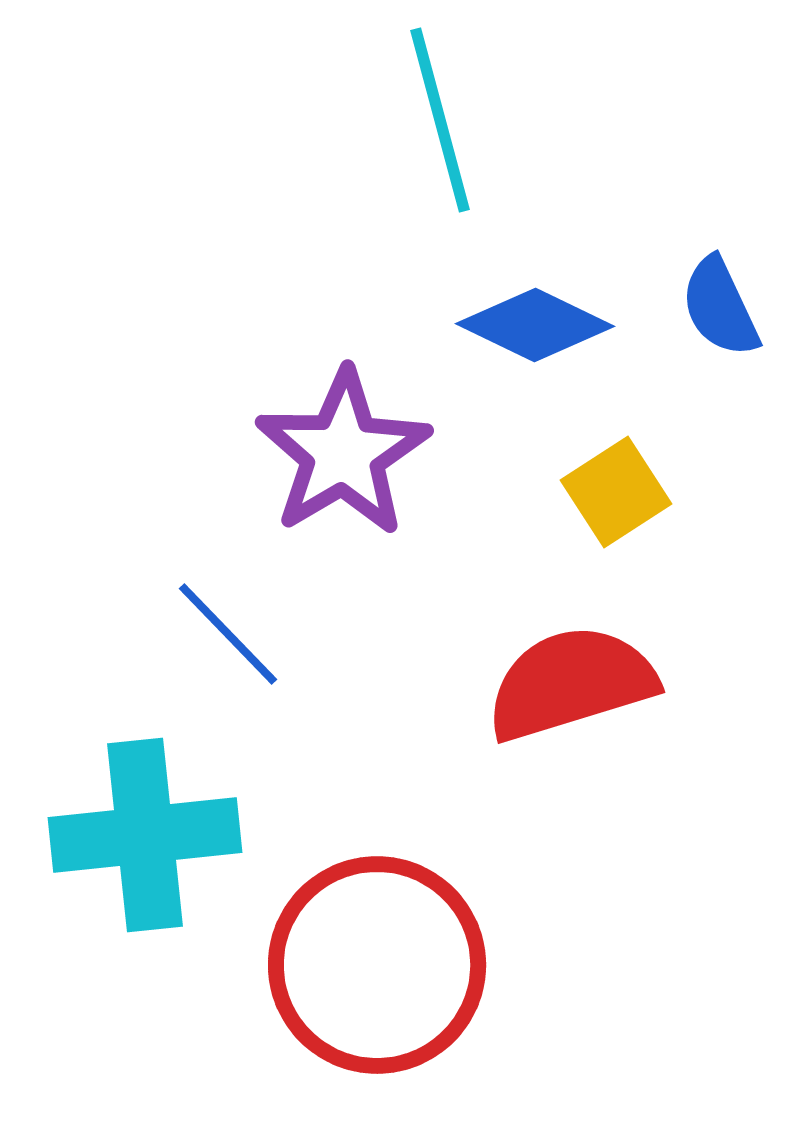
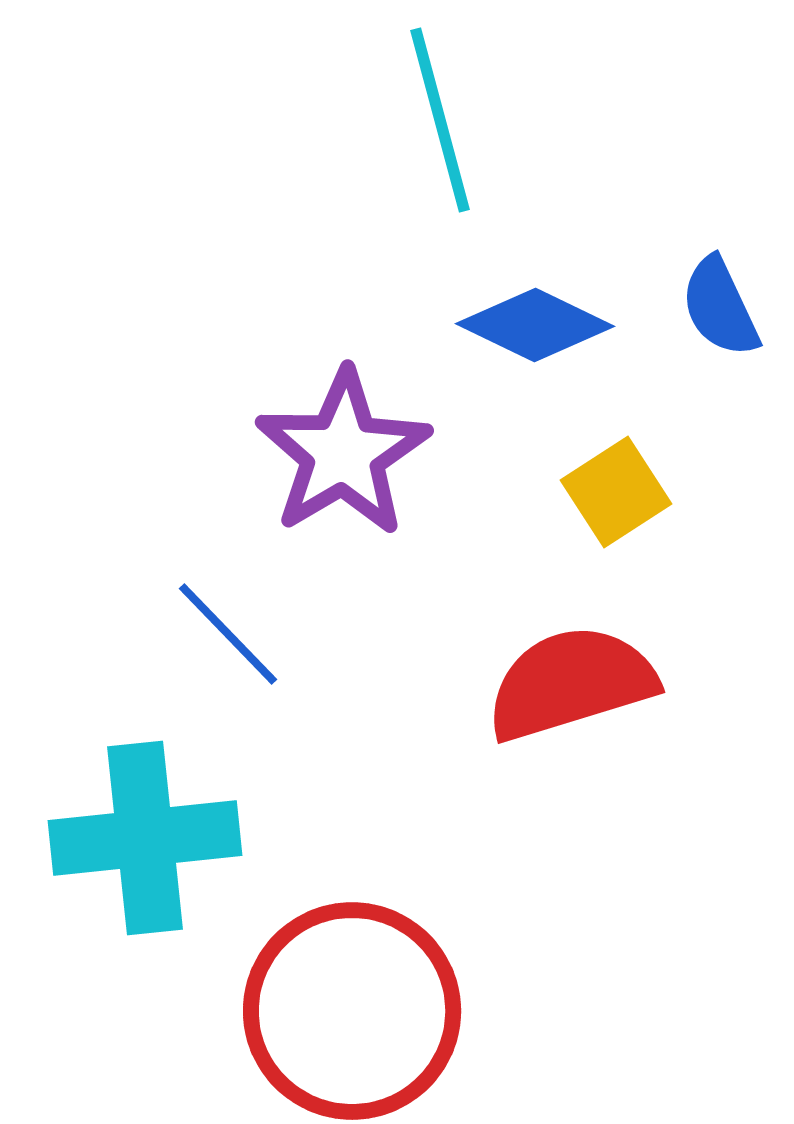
cyan cross: moved 3 px down
red circle: moved 25 px left, 46 px down
